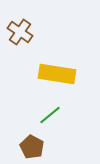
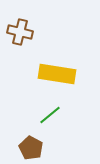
brown cross: rotated 20 degrees counterclockwise
brown pentagon: moved 1 px left, 1 px down
